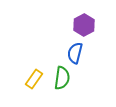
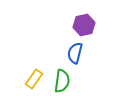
purple hexagon: rotated 15 degrees clockwise
green semicircle: moved 3 px down
